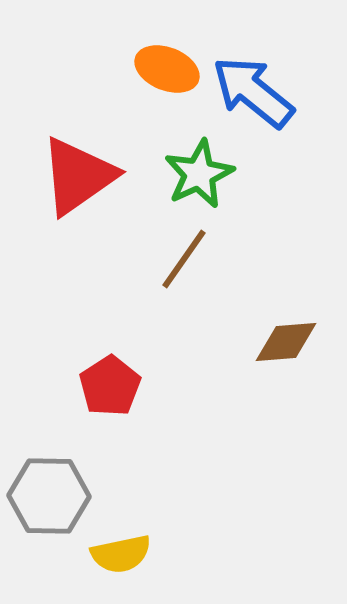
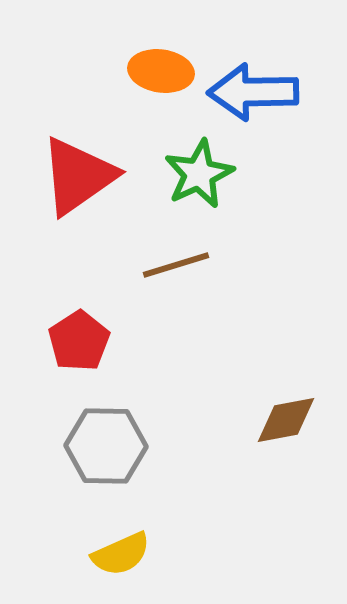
orange ellipse: moved 6 px left, 2 px down; rotated 14 degrees counterclockwise
blue arrow: rotated 40 degrees counterclockwise
brown line: moved 8 px left, 6 px down; rotated 38 degrees clockwise
brown diamond: moved 78 px down; rotated 6 degrees counterclockwise
red pentagon: moved 31 px left, 45 px up
gray hexagon: moved 57 px right, 50 px up
yellow semicircle: rotated 12 degrees counterclockwise
